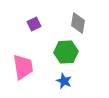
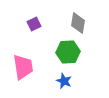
green hexagon: moved 2 px right
